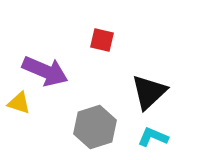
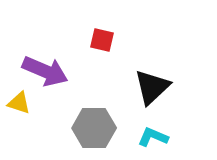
black triangle: moved 3 px right, 5 px up
gray hexagon: moved 1 px left, 1 px down; rotated 18 degrees clockwise
